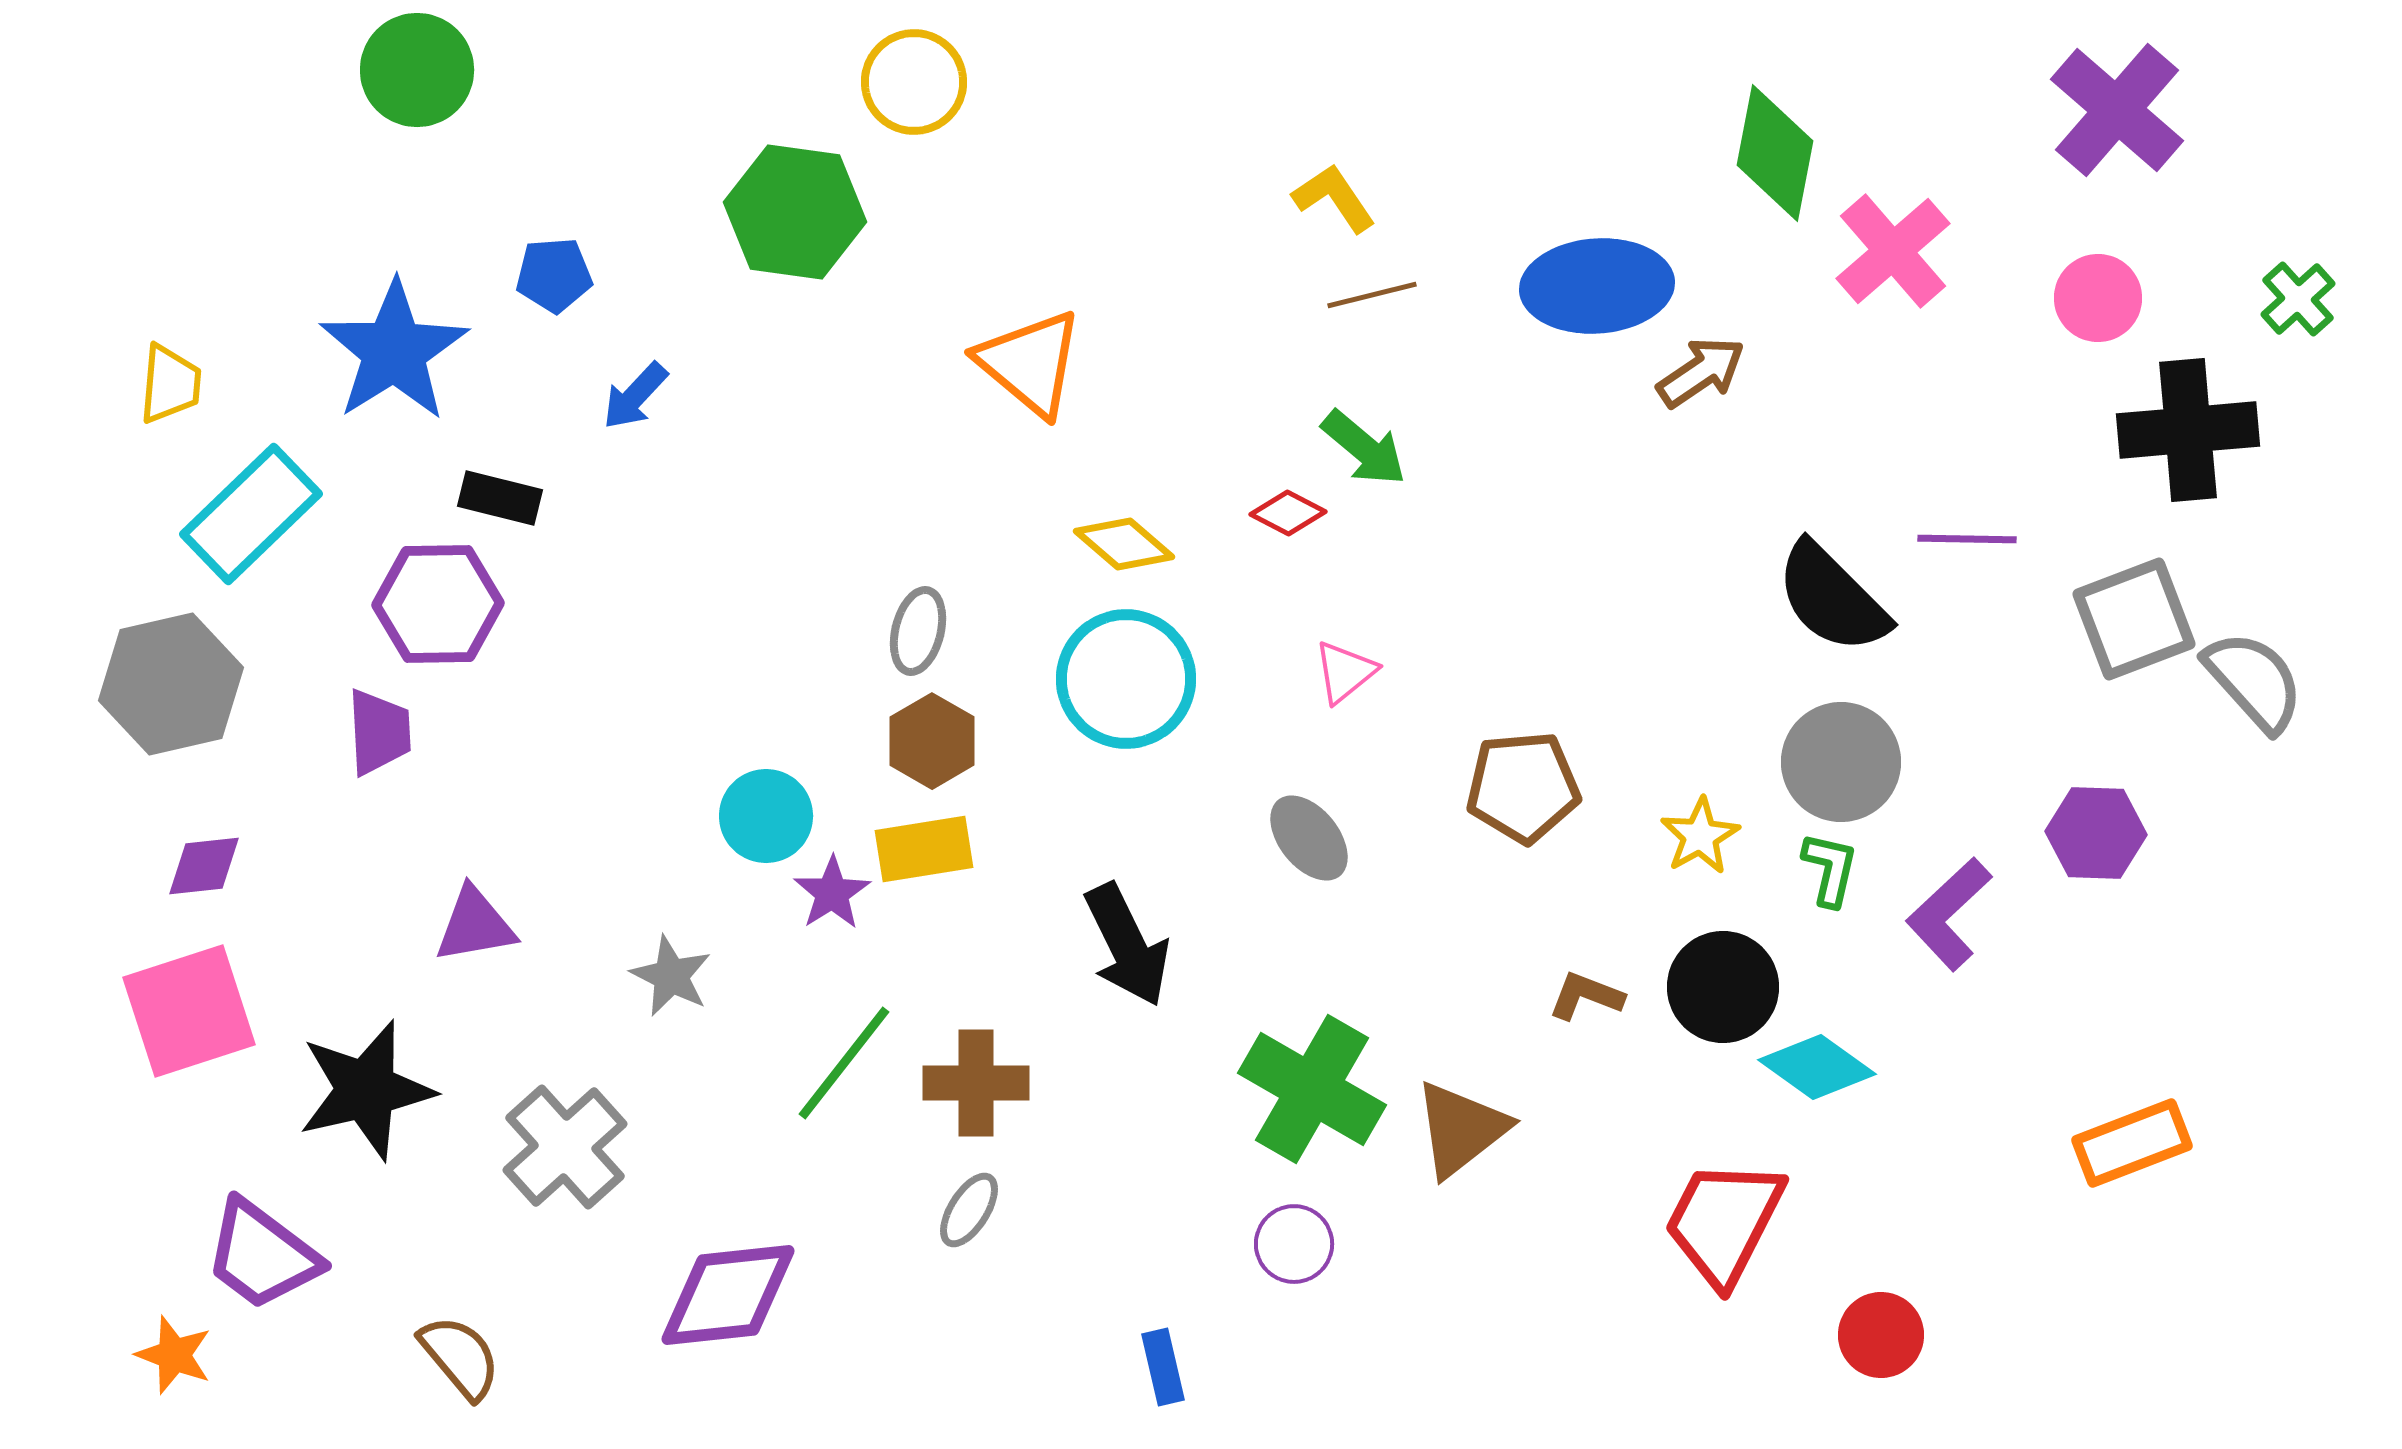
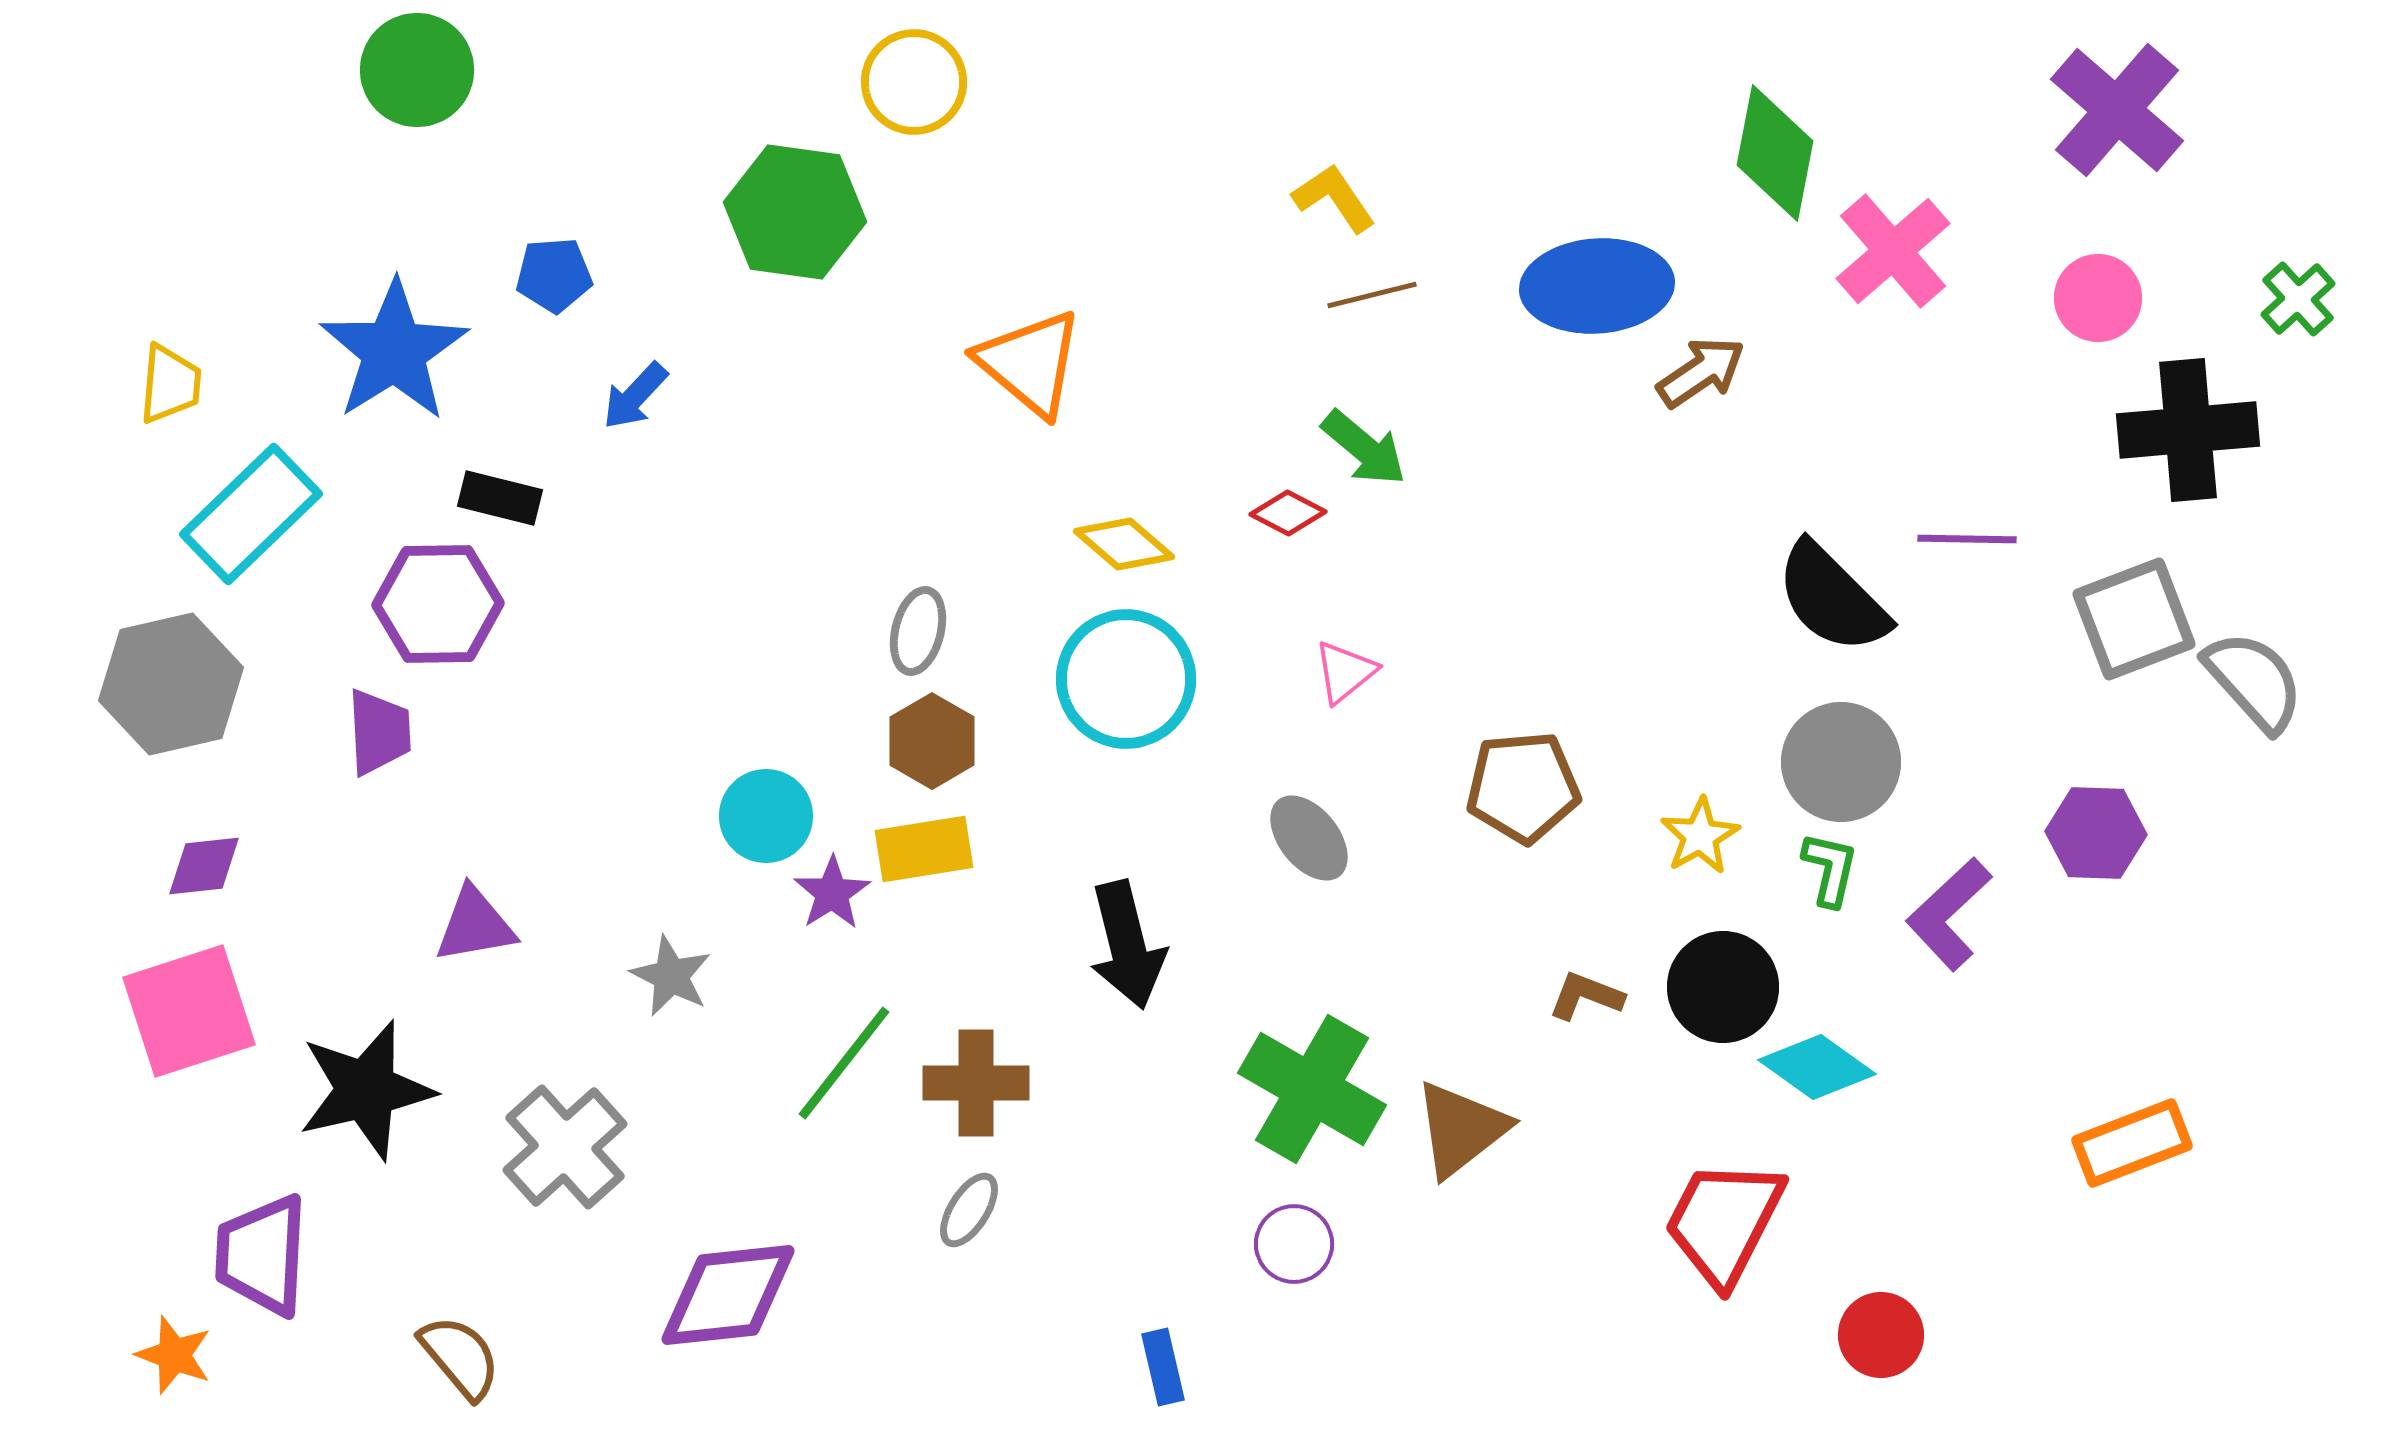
black arrow at (1127, 945): rotated 12 degrees clockwise
purple trapezoid at (262, 1255): rotated 56 degrees clockwise
